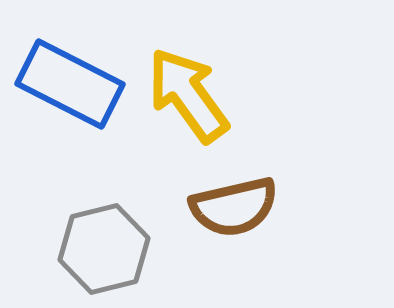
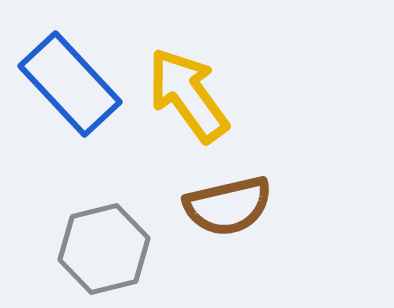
blue rectangle: rotated 20 degrees clockwise
brown semicircle: moved 6 px left, 1 px up
